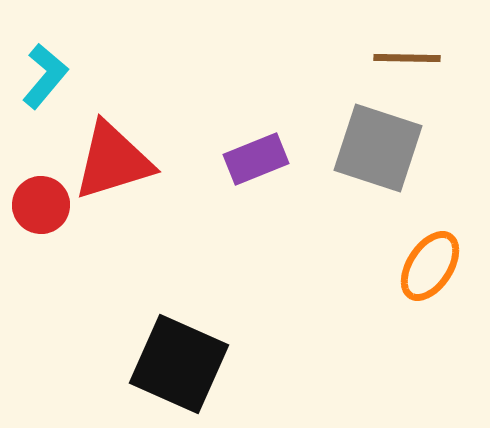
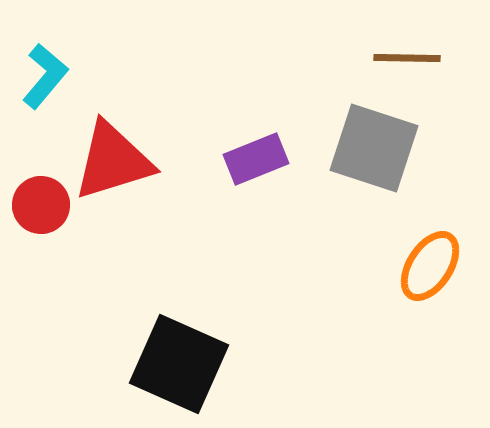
gray square: moved 4 px left
